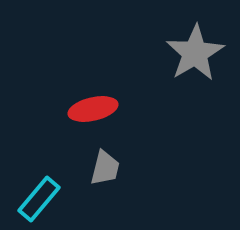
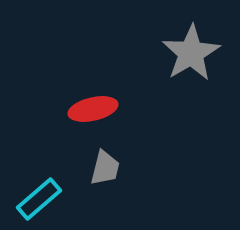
gray star: moved 4 px left
cyan rectangle: rotated 9 degrees clockwise
